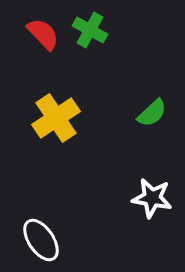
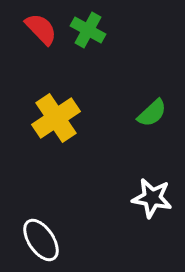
green cross: moved 2 px left
red semicircle: moved 2 px left, 5 px up
